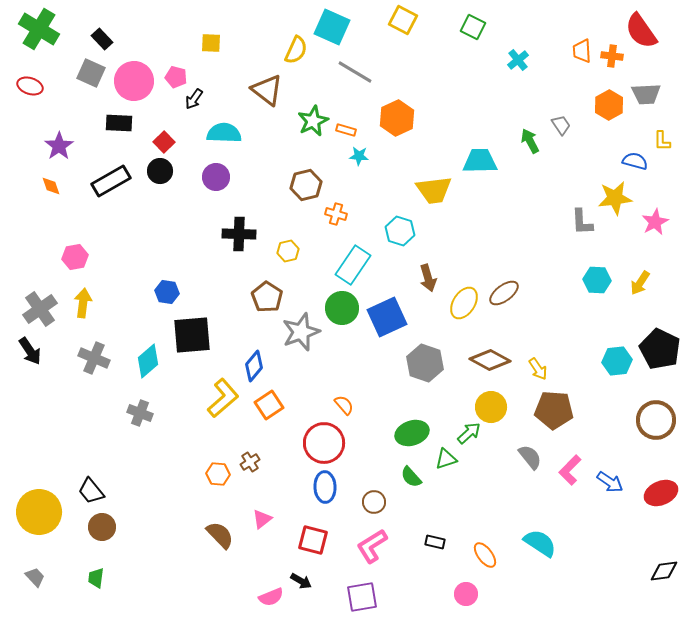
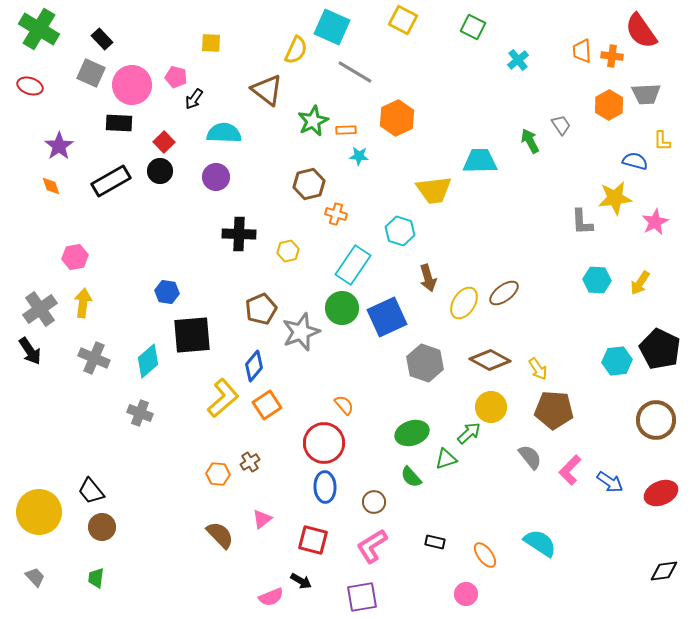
pink circle at (134, 81): moved 2 px left, 4 px down
orange rectangle at (346, 130): rotated 18 degrees counterclockwise
brown hexagon at (306, 185): moved 3 px right, 1 px up
brown pentagon at (267, 297): moved 6 px left, 12 px down; rotated 16 degrees clockwise
orange square at (269, 405): moved 2 px left
